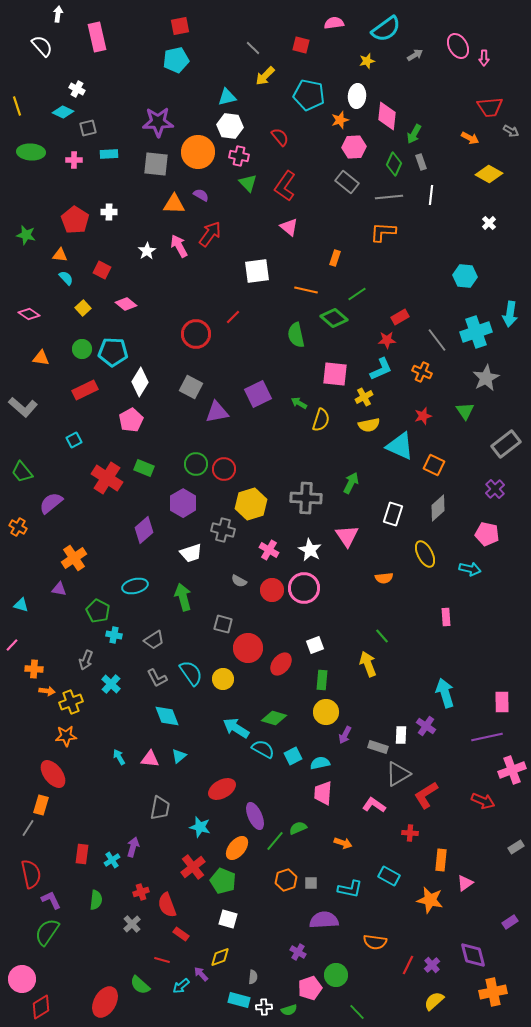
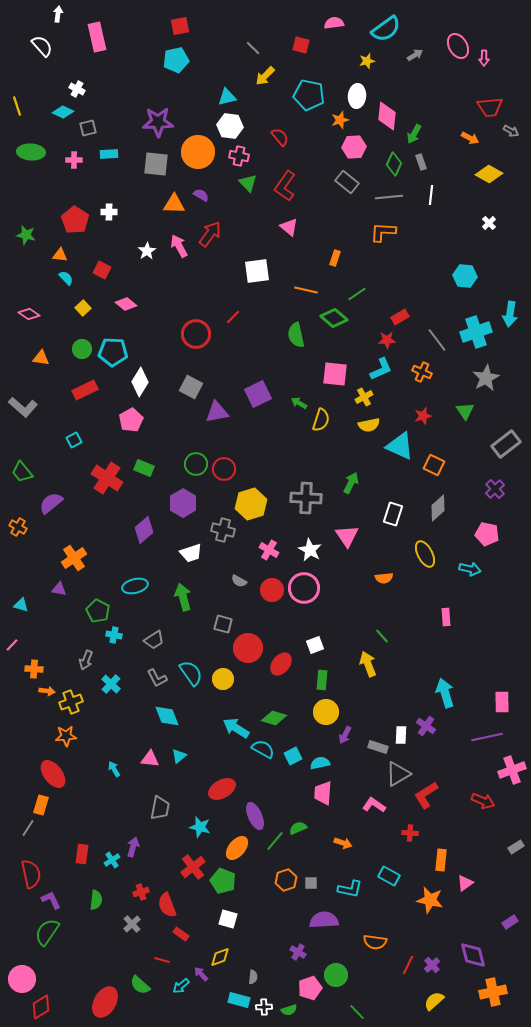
cyan arrow at (119, 757): moved 5 px left, 12 px down
